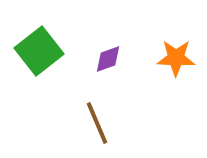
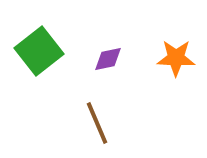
purple diamond: rotated 8 degrees clockwise
